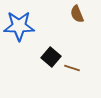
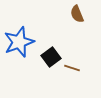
blue star: moved 16 px down; rotated 20 degrees counterclockwise
black square: rotated 12 degrees clockwise
